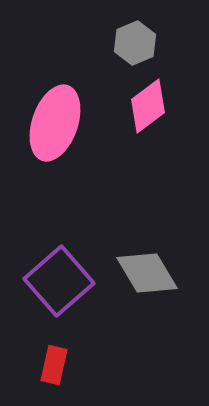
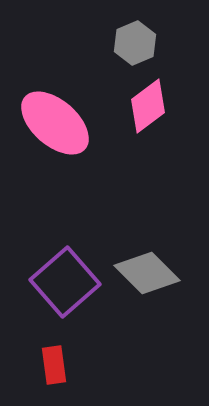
pink ellipse: rotated 68 degrees counterclockwise
gray diamond: rotated 14 degrees counterclockwise
purple square: moved 6 px right, 1 px down
red rectangle: rotated 21 degrees counterclockwise
